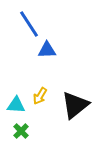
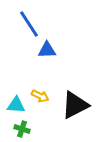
yellow arrow: rotated 96 degrees counterclockwise
black triangle: rotated 12 degrees clockwise
green cross: moved 1 px right, 2 px up; rotated 28 degrees counterclockwise
